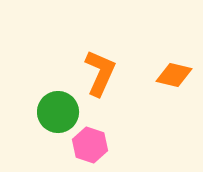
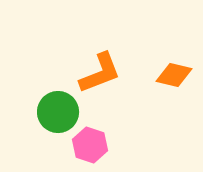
orange L-shape: rotated 45 degrees clockwise
